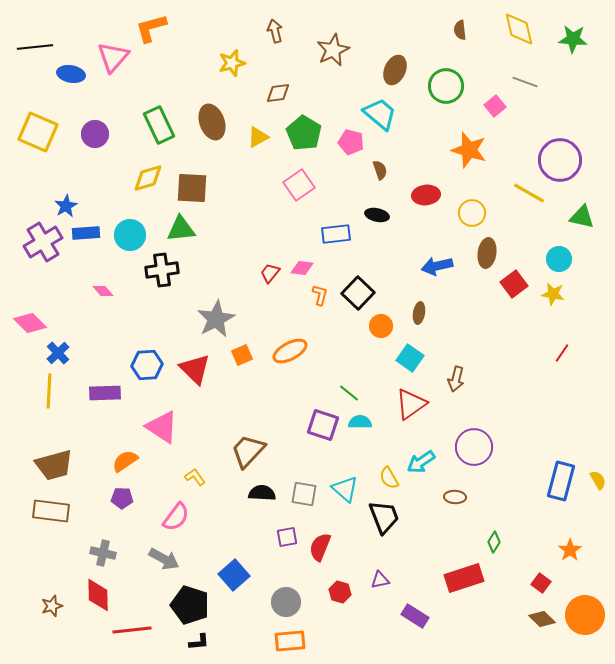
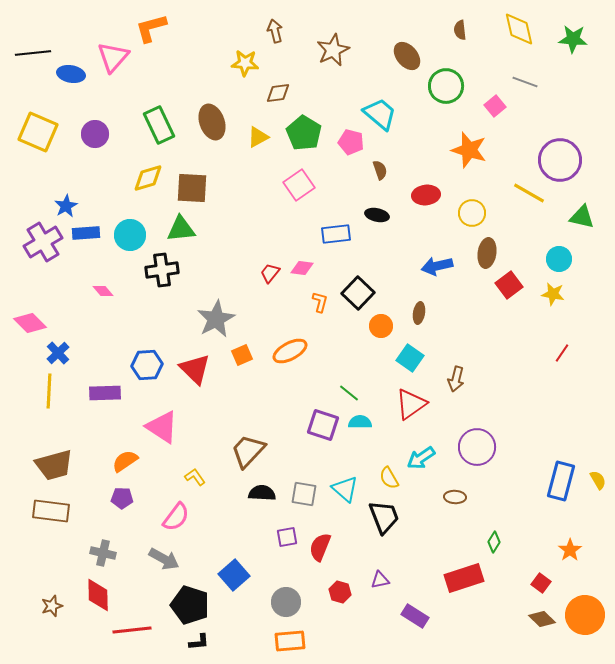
black line at (35, 47): moved 2 px left, 6 px down
yellow star at (232, 63): moved 13 px right; rotated 20 degrees clockwise
brown ellipse at (395, 70): moved 12 px right, 14 px up; rotated 64 degrees counterclockwise
red square at (514, 284): moved 5 px left, 1 px down
orange L-shape at (320, 295): moved 7 px down
purple circle at (474, 447): moved 3 px right
cyan arrow at (421, 462): moved 4 px up
